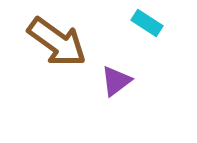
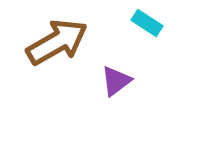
brown arrow: rotated 66 degrees counterclockwise
